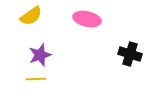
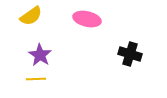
purple star: rotated 20 degrees counterclockwise
